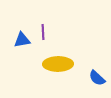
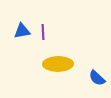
blue triangle: moved 9 px up
